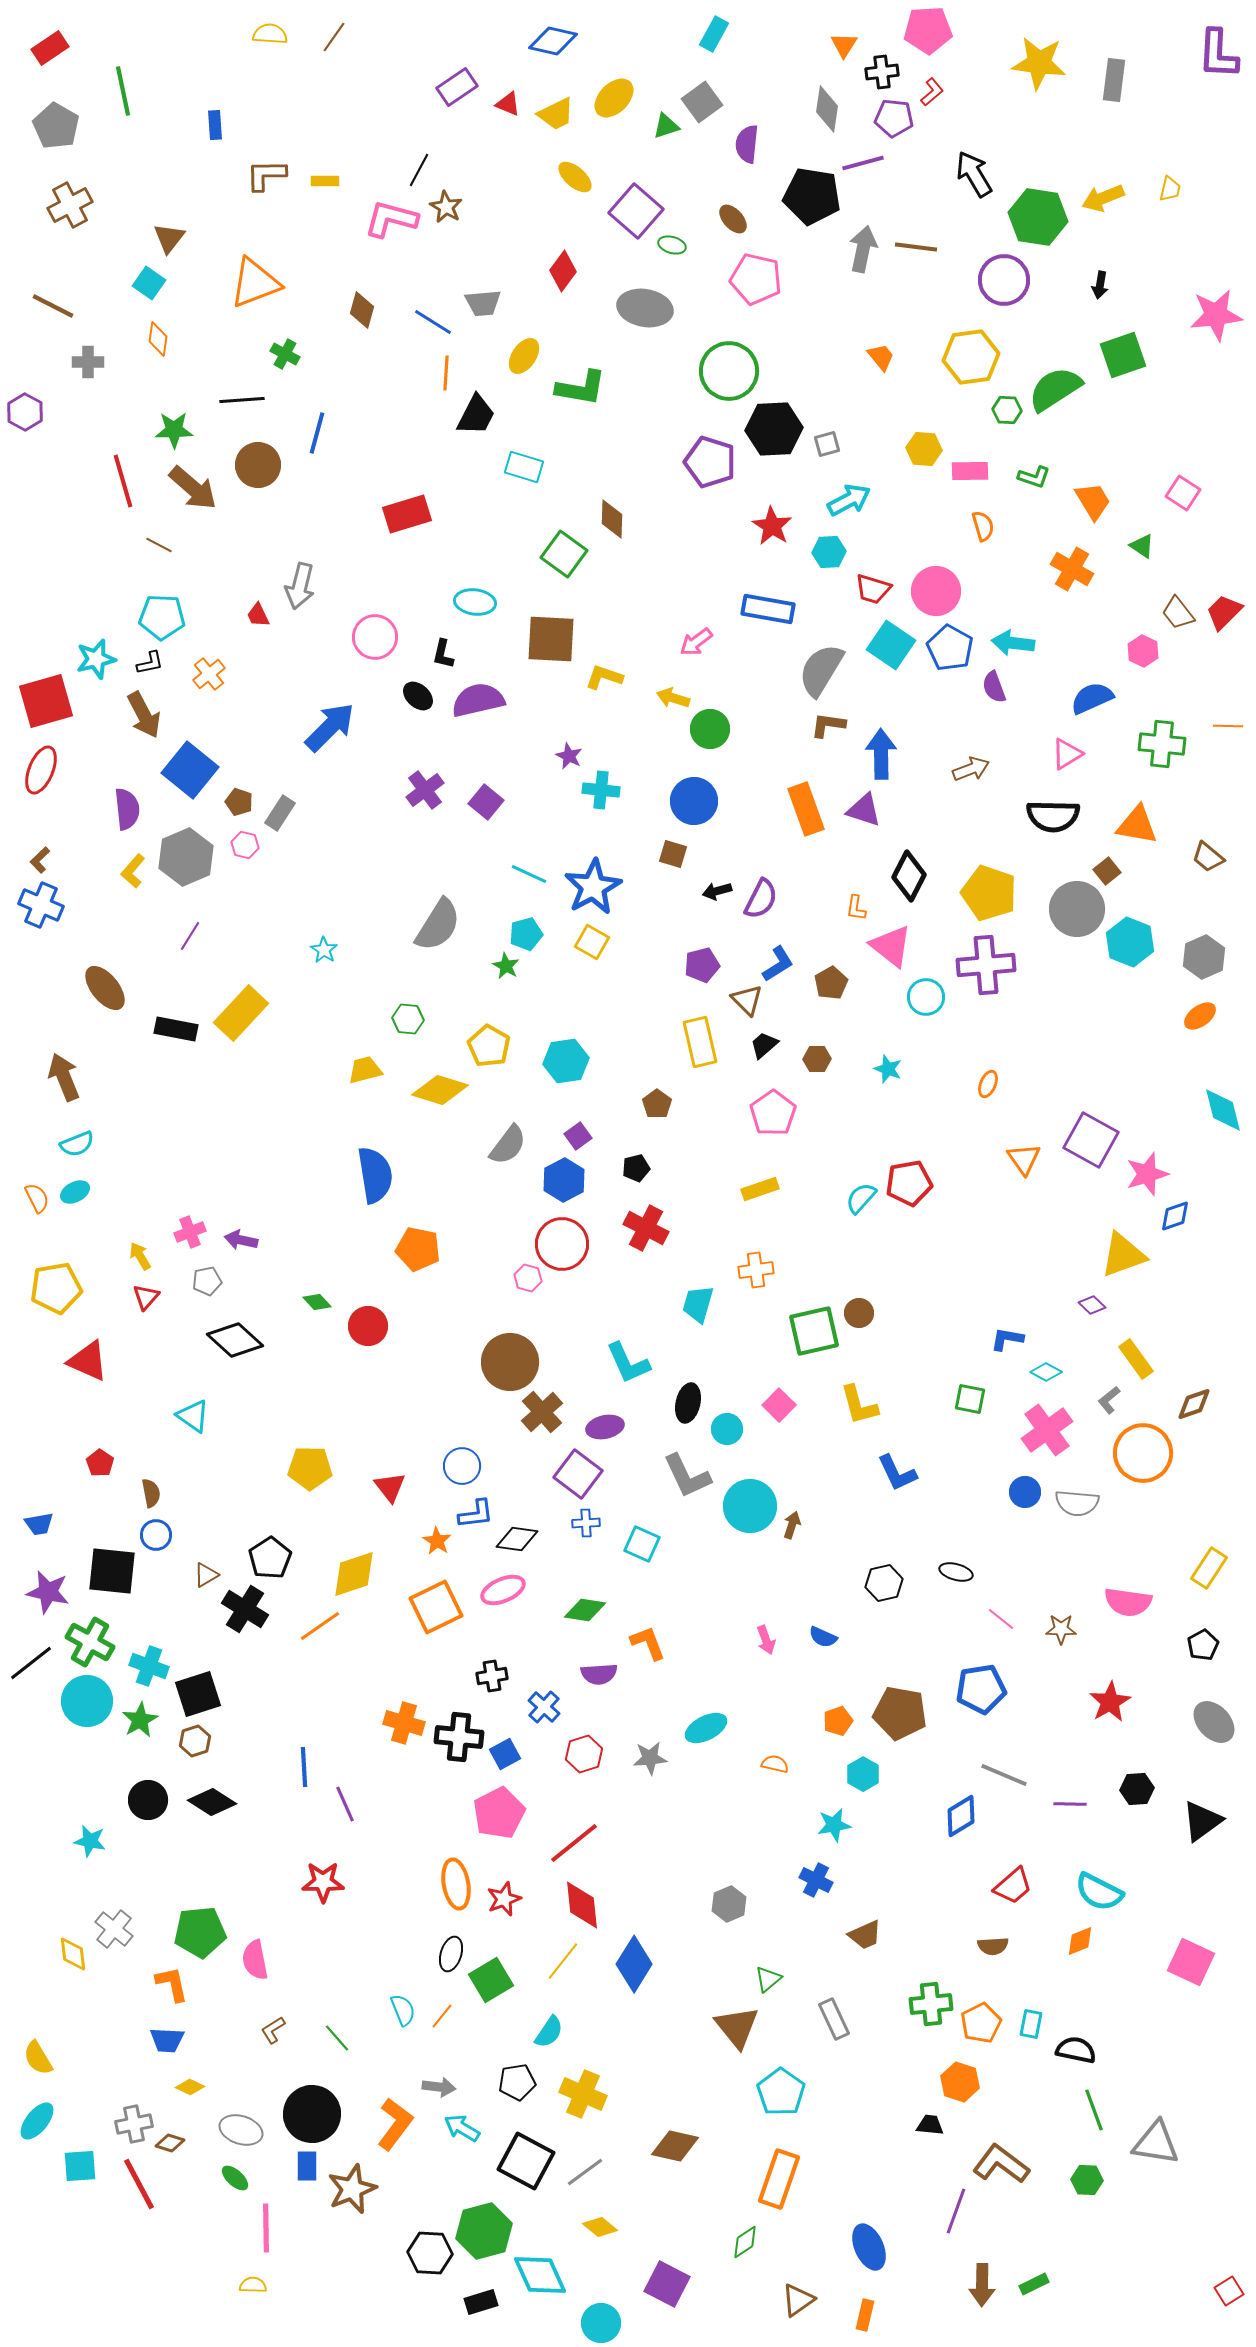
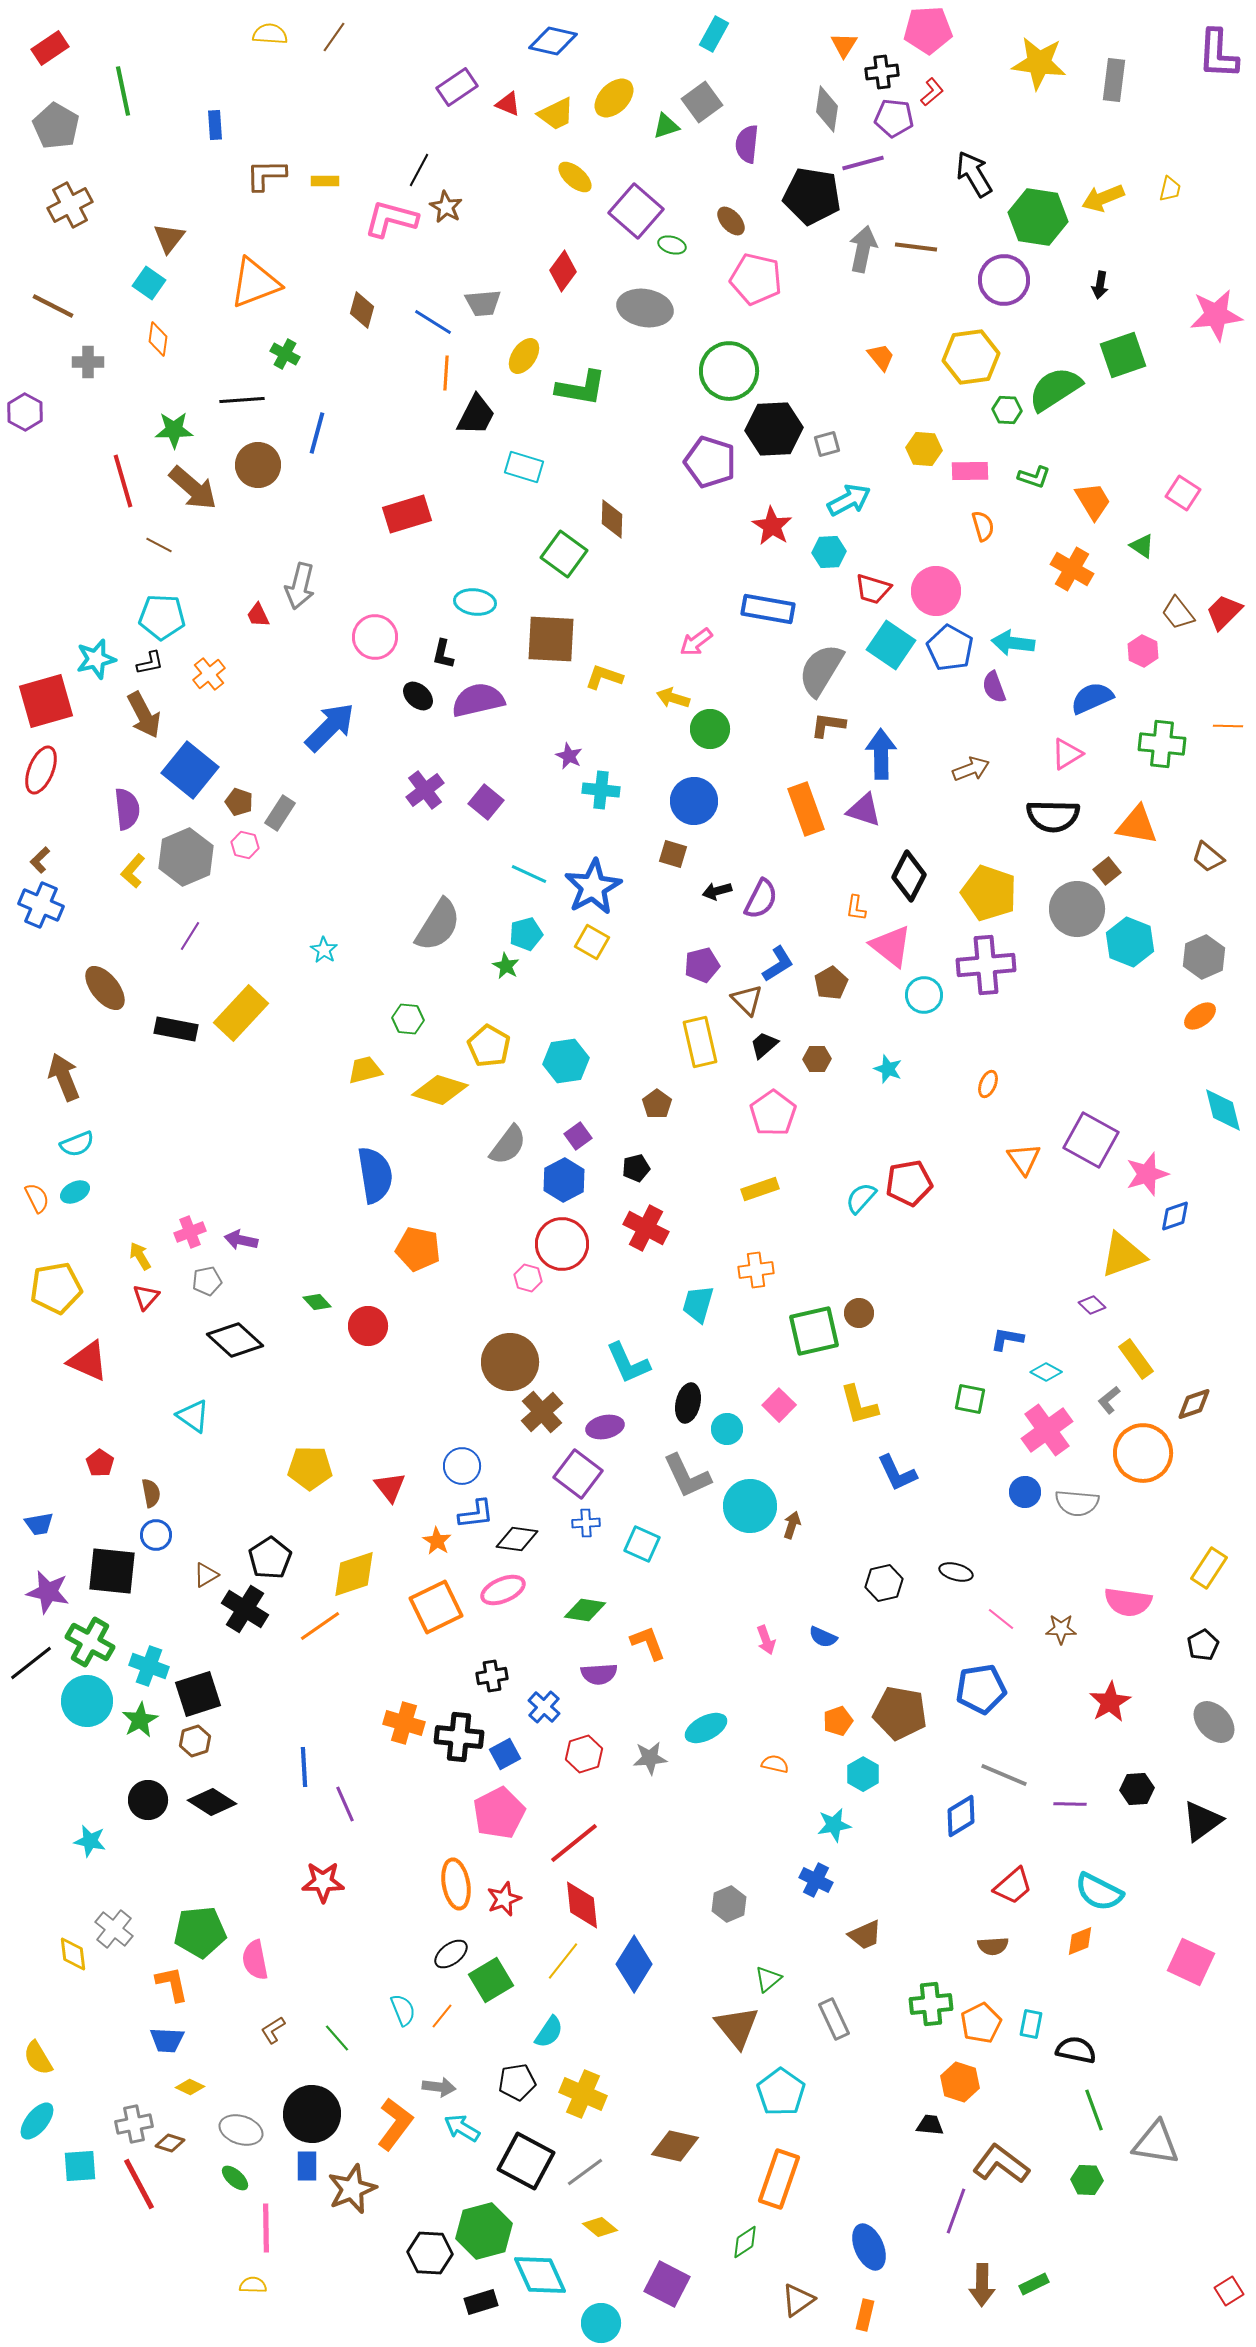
brown ellipse at (733, 219): moved 2 px left, 2 px down
cyan circle at (926, 997): moved 2 px left, 2 px up
black ellipse at (451, 1954): rotated 36 degrees clockwise
